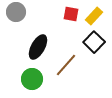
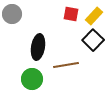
gray circle: moved 4 px left, 2 px down
black square: moved 1 px left, 2 px up
black ellipse: rotated 20 degrees counterclockwise
brown line: rotated 40 degrees clockwise
